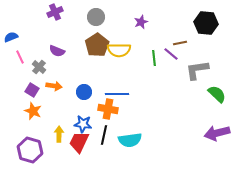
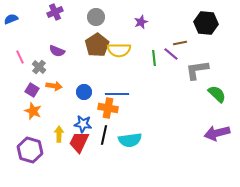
blue semicircle: moved 18 px up
orange cross: moved 1 px up
